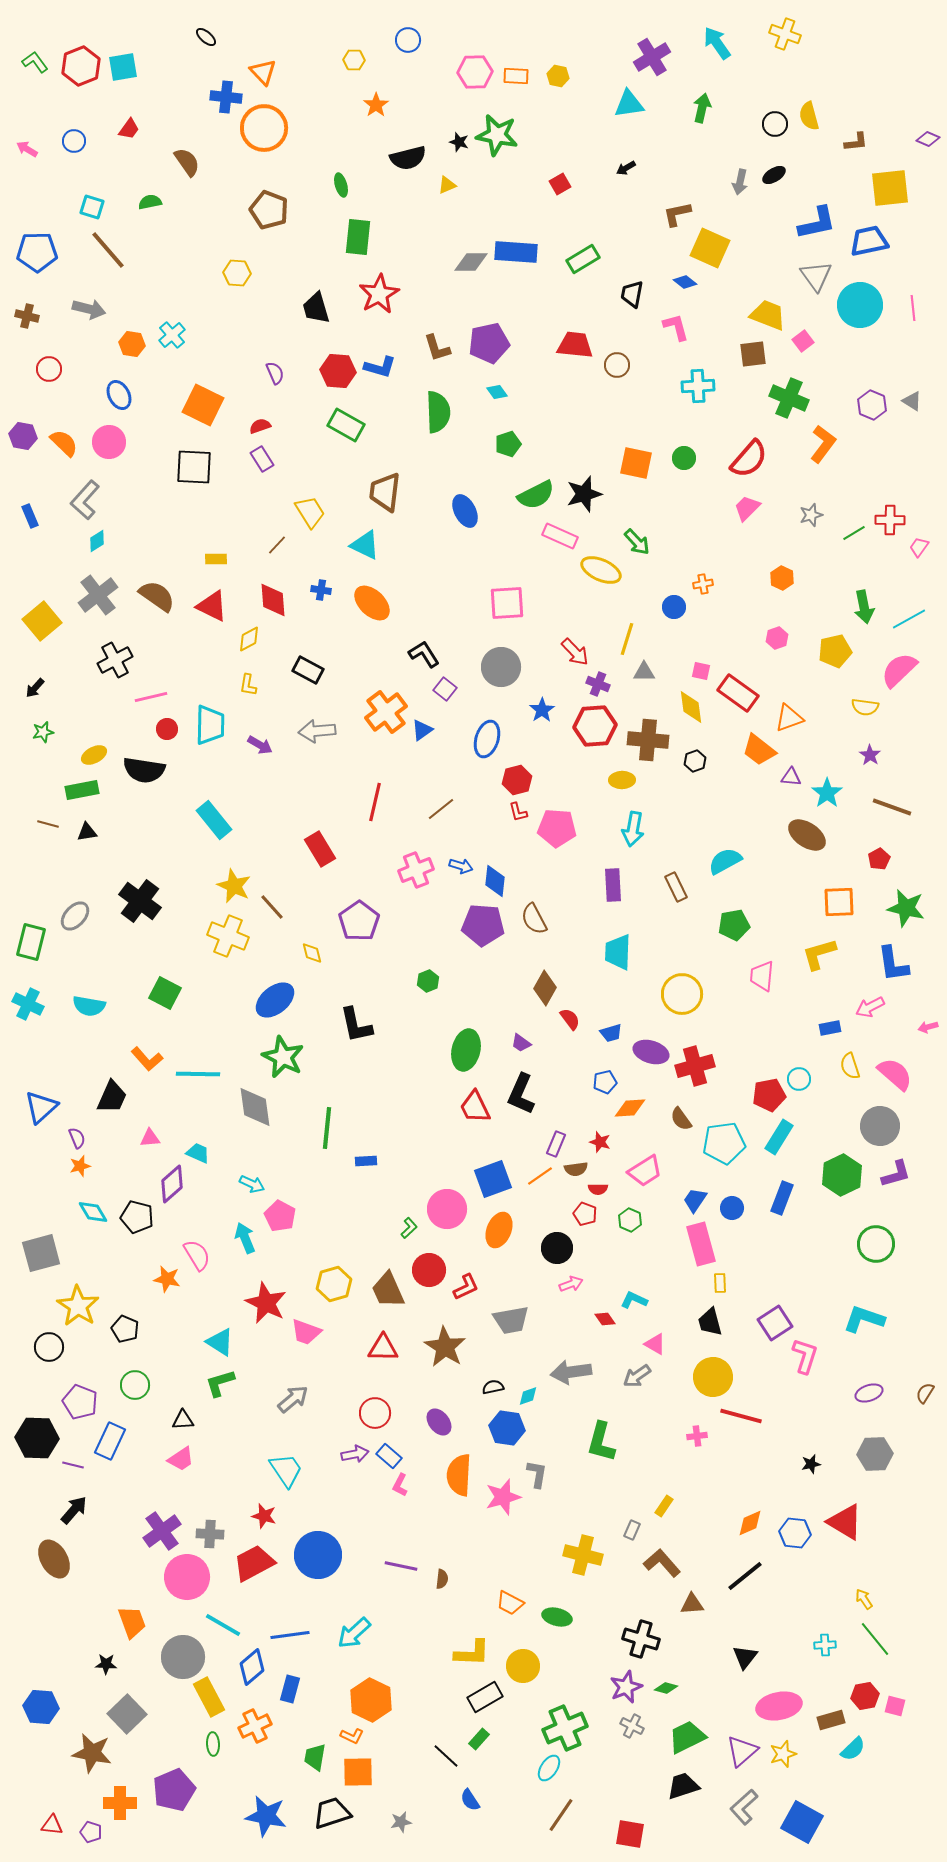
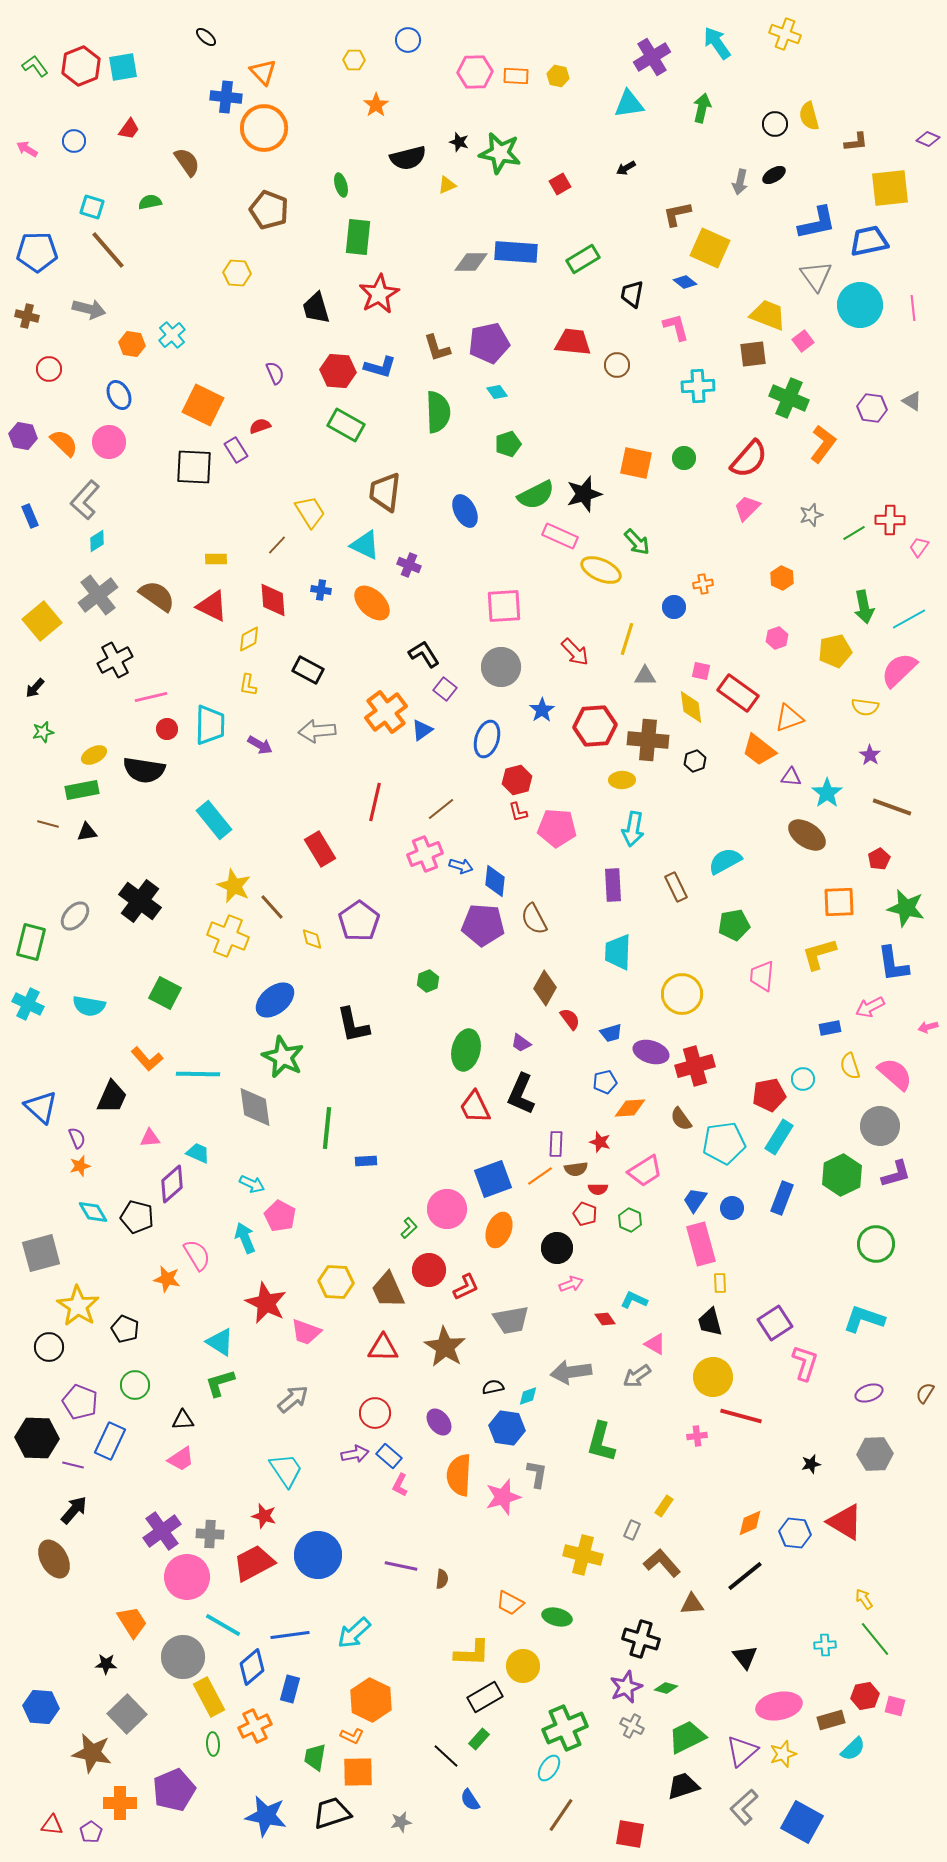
green L-shape at (35, 62): moved 4 px down
green star at (497, 135): moved 3 px right, 18 px down
red trapezoid at (575, 345): moved 2 px left, 3 px up
purple hexagon at (872, 405): moved 3 px down; rotated 16 degrees counterclockwise
purple rectangle at (262, 459): moved 26 px left, 9 px up
pink square at (507, 603): moved 3 px left, 3 px down
gray triangle at (644, 672): moved 1 px right, 4 px down
purple cross at (598, 684): moved 189 px left, 119 px up
pink cross at (416, 870): moved 9 px right, 16 px up
yellow diamond at (312, 953): moved 14 px up
black L-shape at (356, 1025): moved 3 px left
cyan circle at (799, 1079): moved 4 px right
blue triangle at (41, 1107): rotated 36 degrees counterclockwise
purple rectangle at (556, 1144): rotated 20 degrees counterclockwise
yellow hexagon at (334, 1284): moved 2 px right, 2 px up; rotated 20 degrees clockwise
pink L-shape at (805, 1356): moved 7 px down
orange trapezoid at (132, 1622): rotated 12 degrees counterclockwise
black triangle at (745, 1657): rotated 16 degrees counterclockwise
purple pentagon at (91, 1832): rotated 20 degrees clockwise
